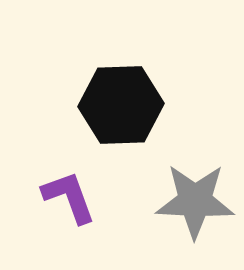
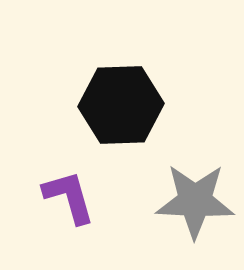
purple L-shape: rotated 4 degrees clockwise
